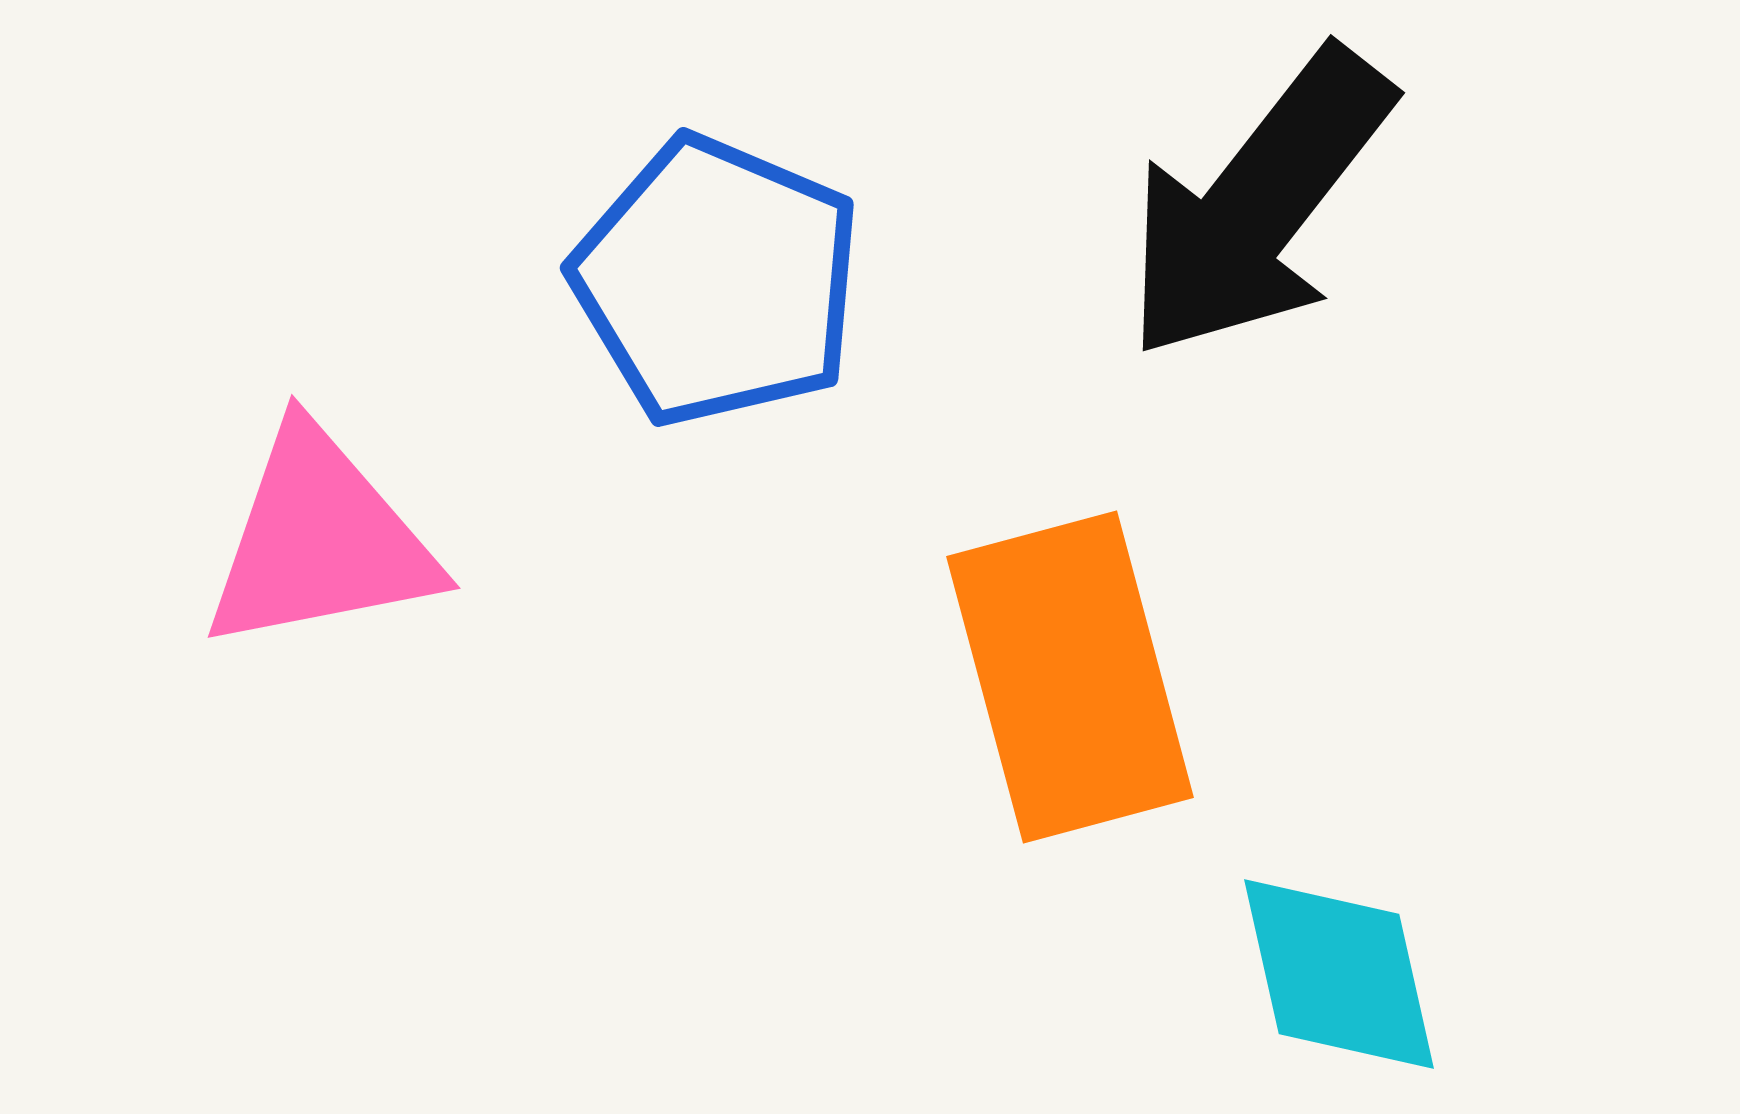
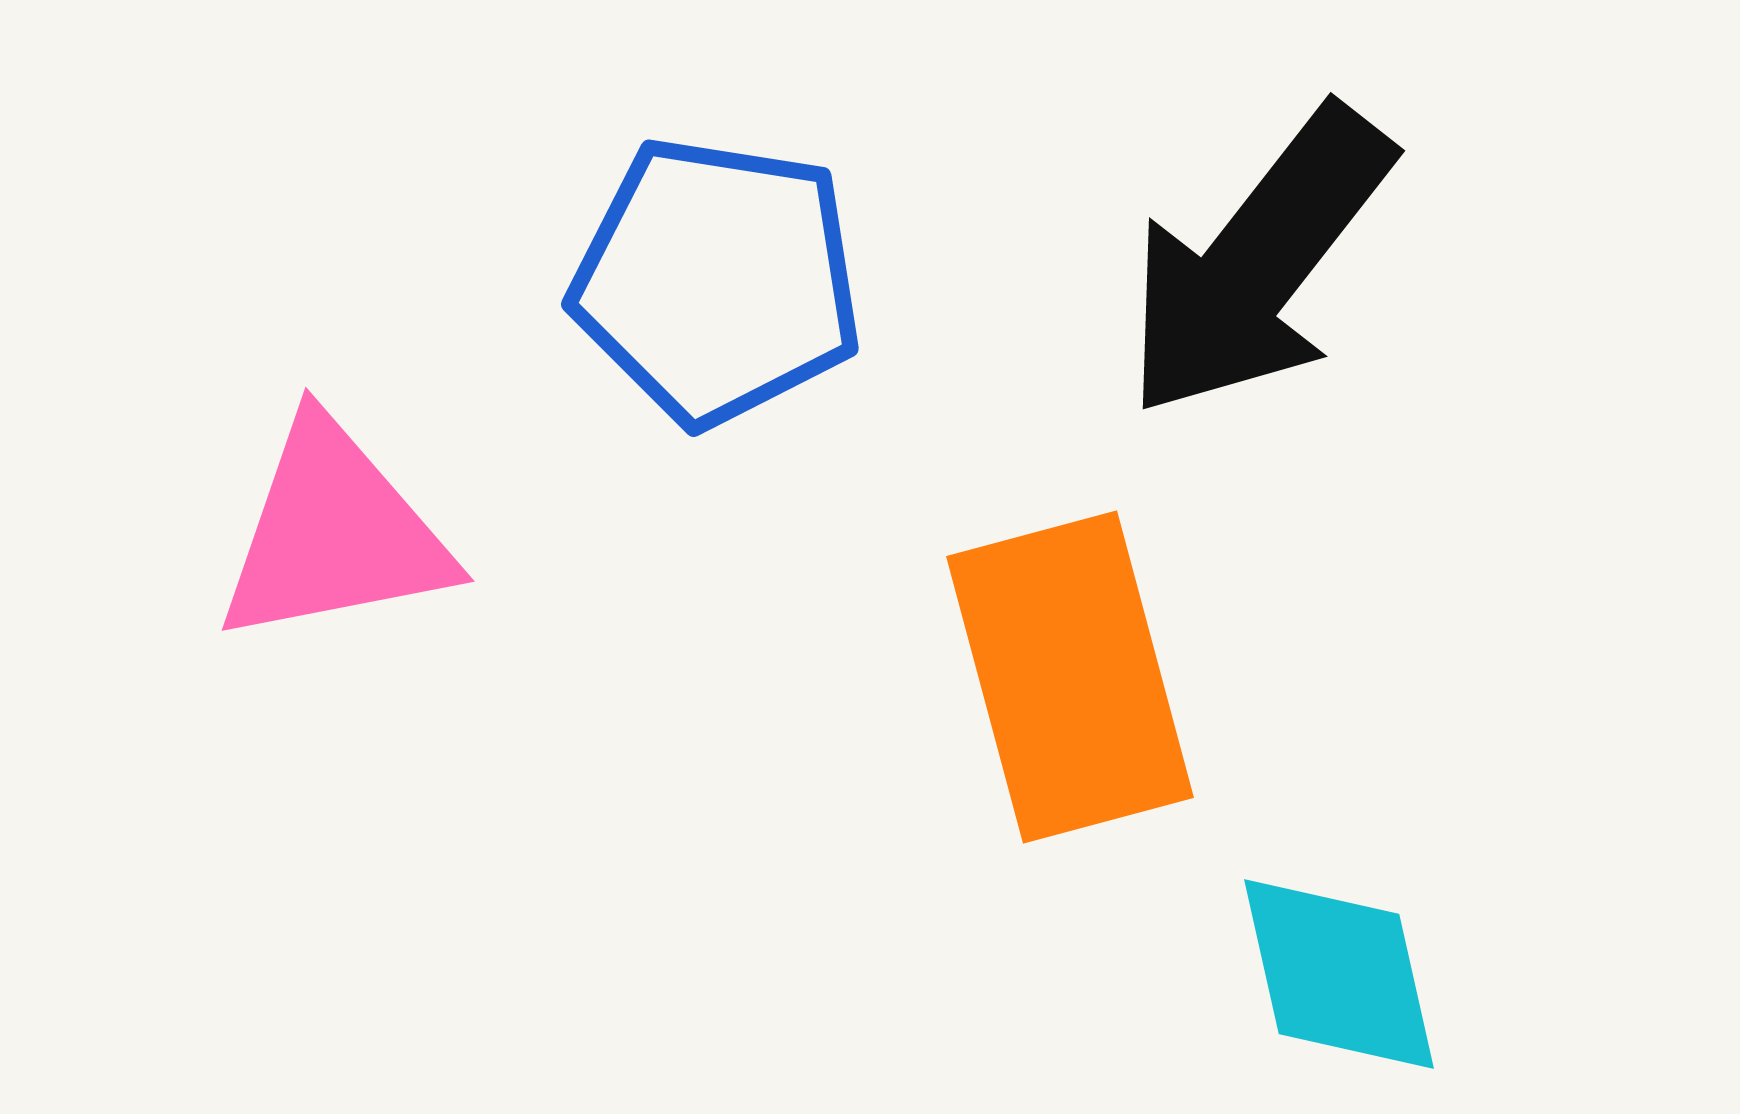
black arrow: moved 58 px down
blue pentagon: rotated 14 degrees counterclockwise
pink triangle: moved 14 px right, 7 px up
